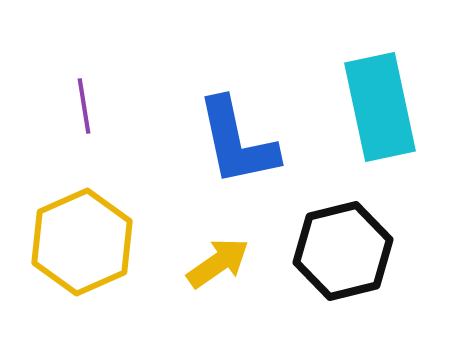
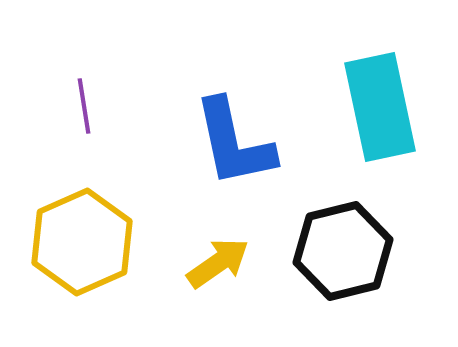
blue L-shape: moved 3 px left, 1 px down
